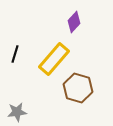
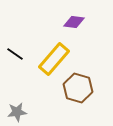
purple diamond: rotated 55 degrees clockwise
black line: rotated 72 degrees counterclockwise
